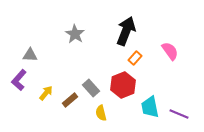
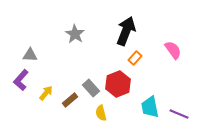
pink semicircle: moved 3 px right, 1 px up
purple L-shape: moved 2 px right
red hexagon: moved 5 px left, 1 px up
